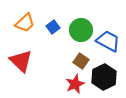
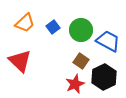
red triangle: moved 1 px left
